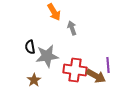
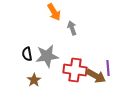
black semicircle: moved 3 px left, 7 px down
purple line: moved 3 px down
